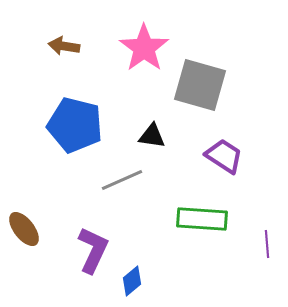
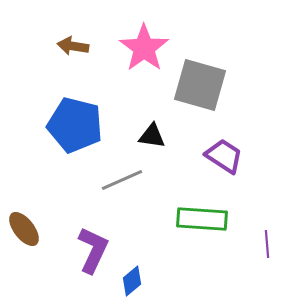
brown arrow: moved 9 px right
